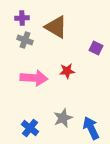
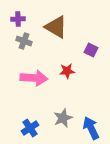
purple cross: moved 4 px left, 1 px down
gray cross: moved 1 px left, 1 px down
purple square: moved 5 px left, 2 px down
blue cross: rotated 18 degrees clockwise
